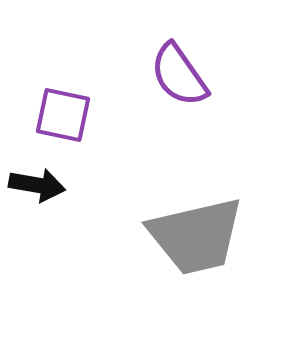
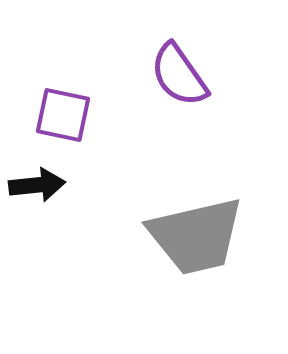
black arrow: rotated 16 degrees counterclockwise
